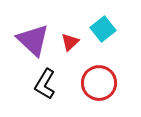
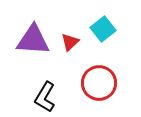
purple triangle: rotated 39 degrees counterclockwise
black L-shape: moved 13 px down
